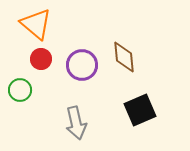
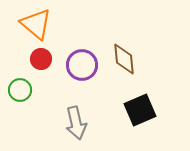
brown diamond: moved 2 px down
